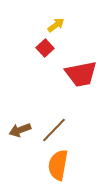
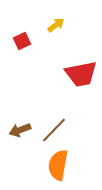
red square: moved 23 px left, 7 px up; rotated 18 degrees clockwise
